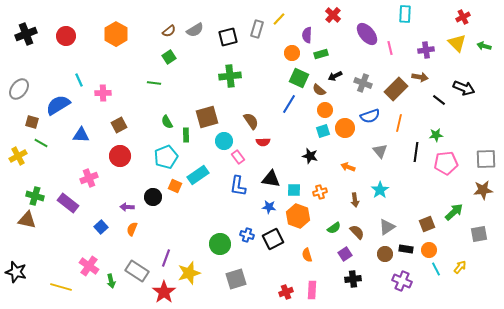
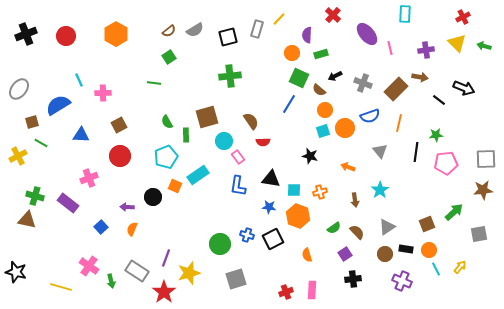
brown square at (32, 122): rotated 32 degrees counterclockwise
